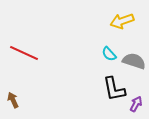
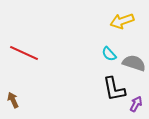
gray semicircle: moved 2 px down
